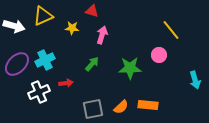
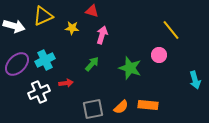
green star: rotated 20 degrees clockwise
